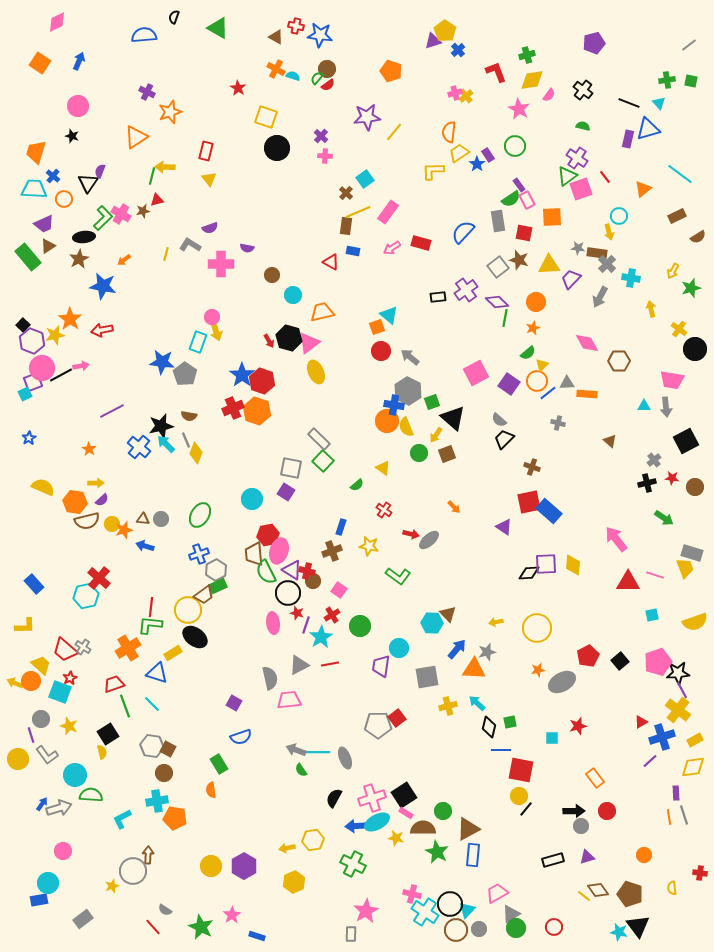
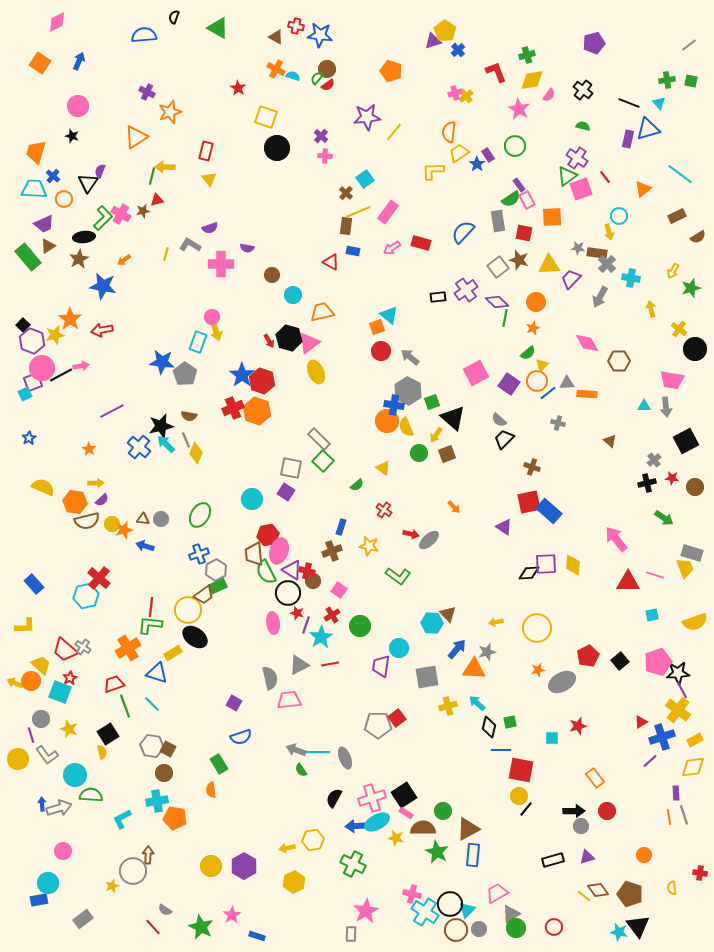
yellow star at (69, 726): moved 3 px down
blue arrow at (42, 804): rotated 40 degrees counterclockwise
